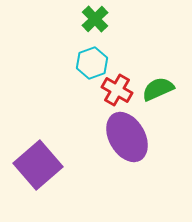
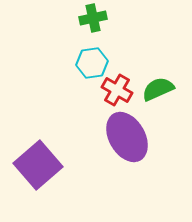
green cross: moved 2 px left, 1 px up; rotated 32 degrees clockwise
cyan hexagon: rotated 12 degrees clockwise
